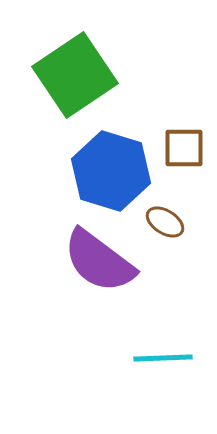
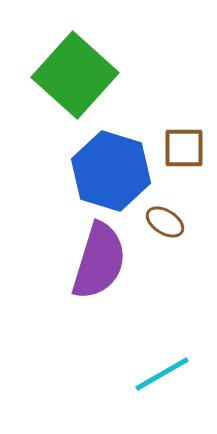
green square: rotated 14 degrees counterclockwise
purple semicircle: rotated 110 degrees counterclockwise
cyan line: moved 1 px left, 16 px down; rotated 28 degrees counterclockwise
